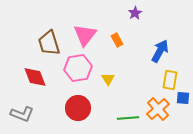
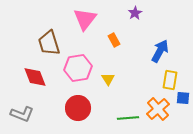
pink triangle: moved 16 px up
orange rectangle: moved 3 px left
